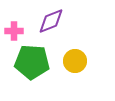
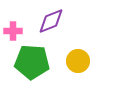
pink cross: moved 1 px left
yellow circle: moved 3 px right
